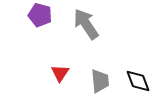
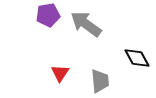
purple pentagon: moved 8 px right; rotated 25 degrees counterclockwise
gray arrow: rotated 20 degrees counterclockwise
black diamond: moved 1 px left, 23 px up; rotated 8 degrees counterclockwise
